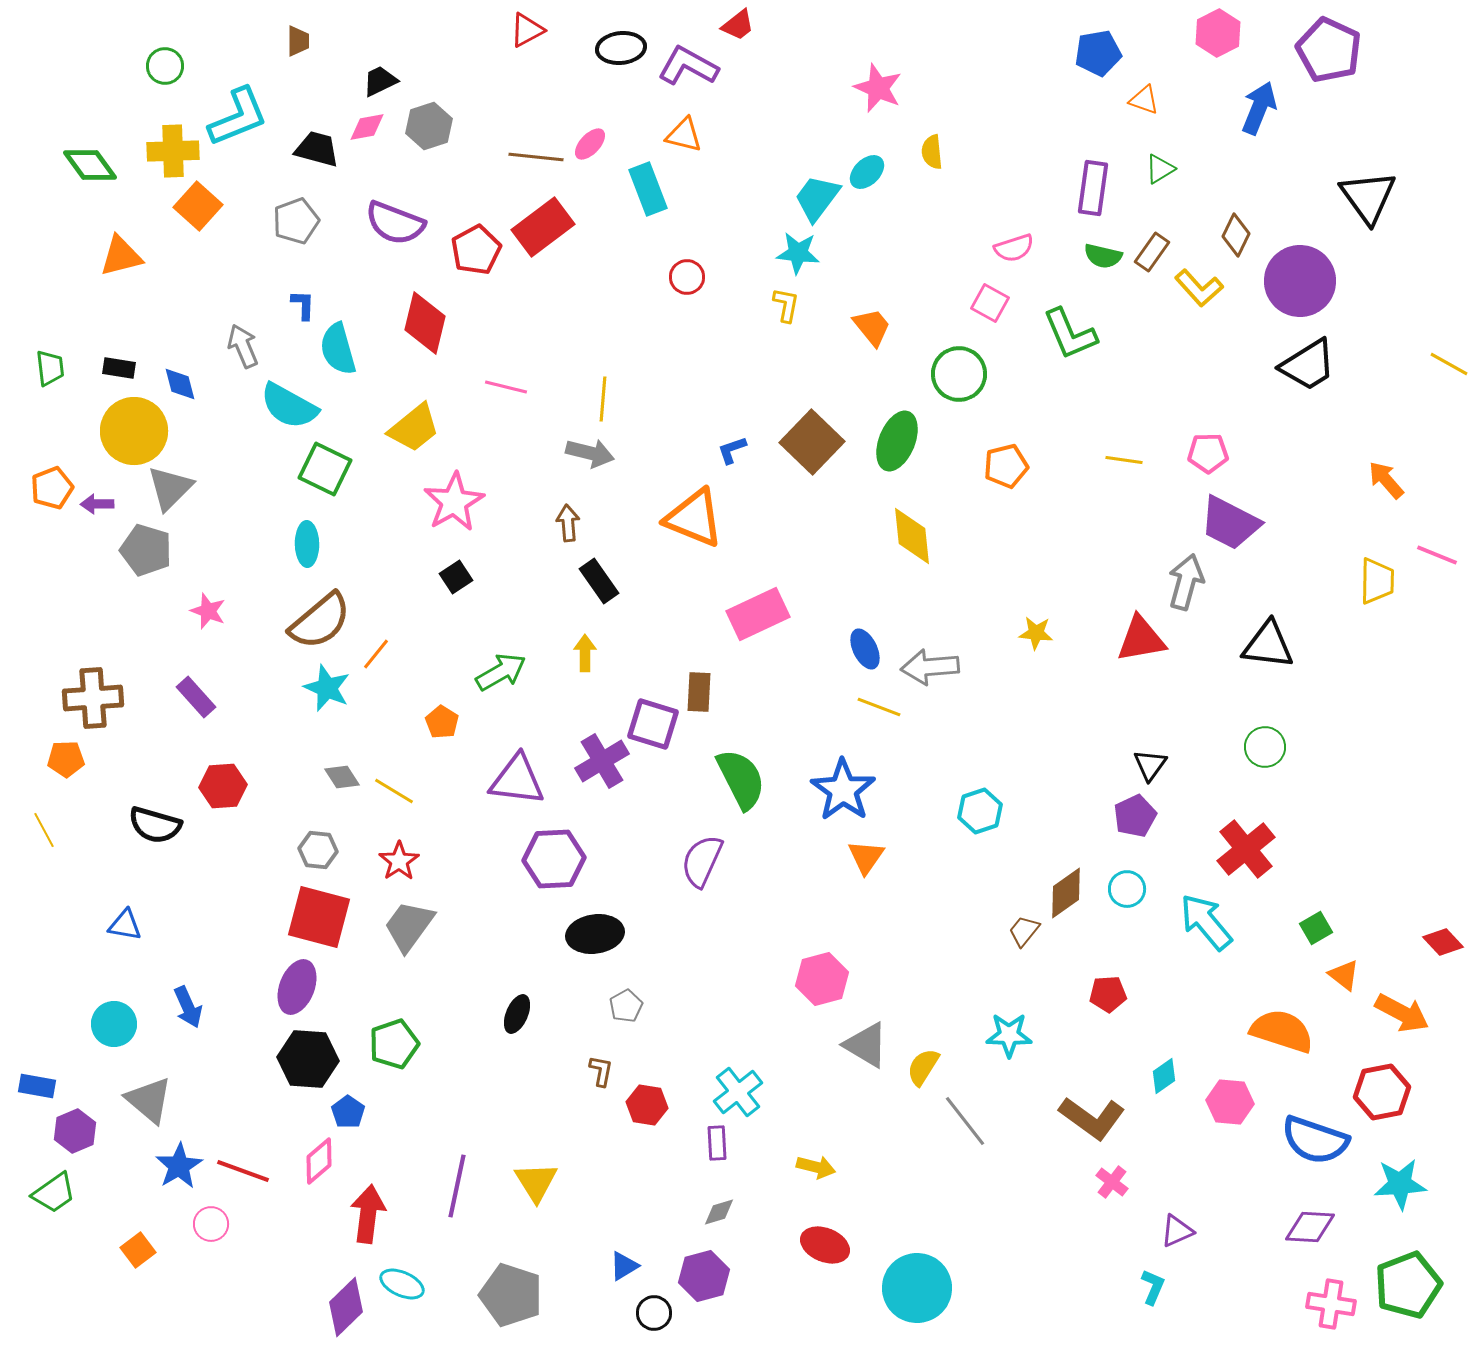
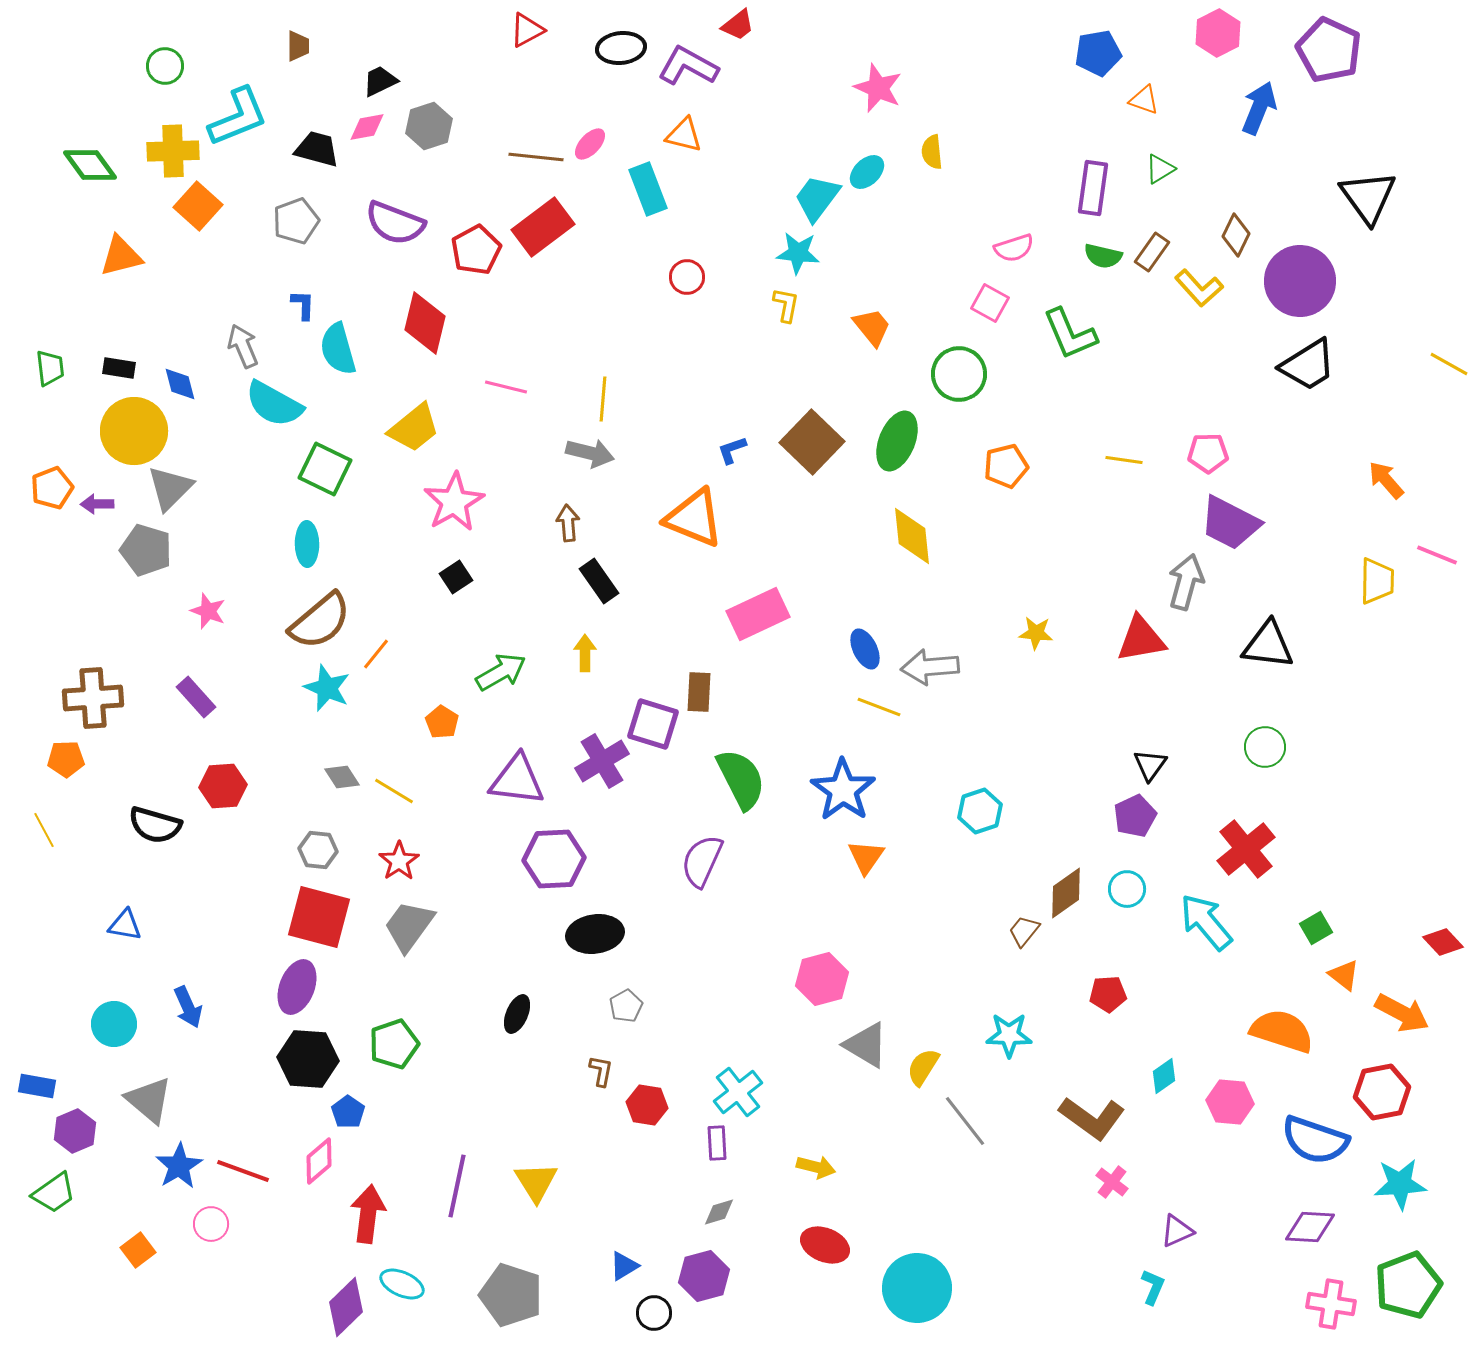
brown trapezoid at (298, 41): moved 5 px down
cyan semicircle at (289, 406): moved 15 px left, 2 px up
